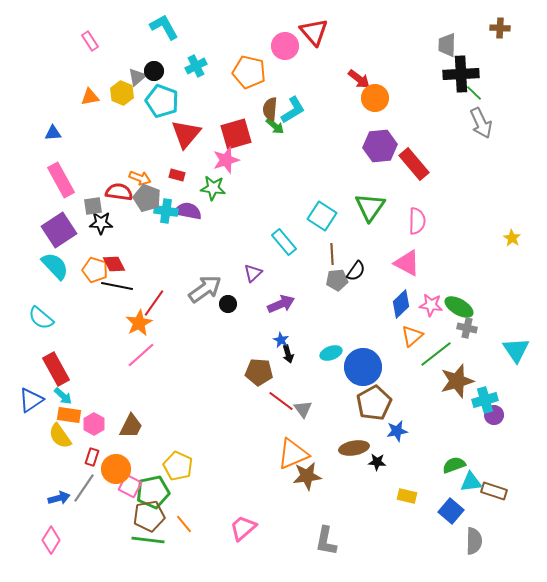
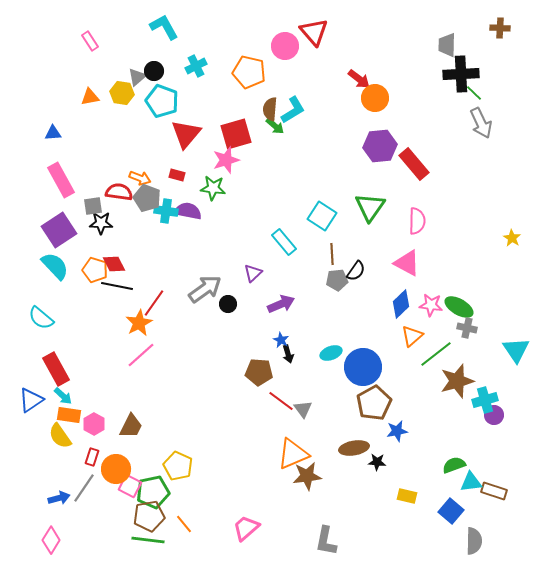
yellow hexagon at (122, 93): rotated 15 degrees counterclockwise
pink trapezoid at (243, 528): moved 3 px right
